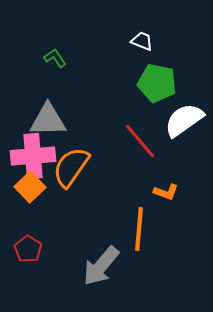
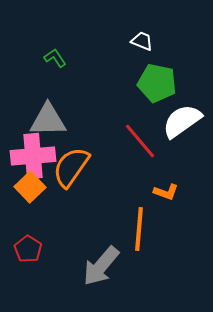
white semicircle: moved 2 px left, 1 px down
